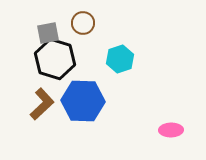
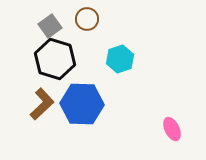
brown circle: moved 4 px right, 4 px up
gray square: moved 2 px right, 7 px up; rotated 25 degrees counterclockwise
blue hexagon: moved 1 px left, 3 px down
pink ellipse: moved 1 px right, 1 px up; rotated 65 degrees clockwise
